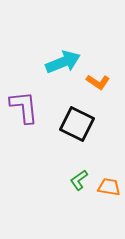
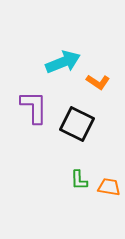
purple L-shape: moved 10 px right; rotated 6 degrees clockwise
green L-shape: rotated 55 degrees counterclockwise
